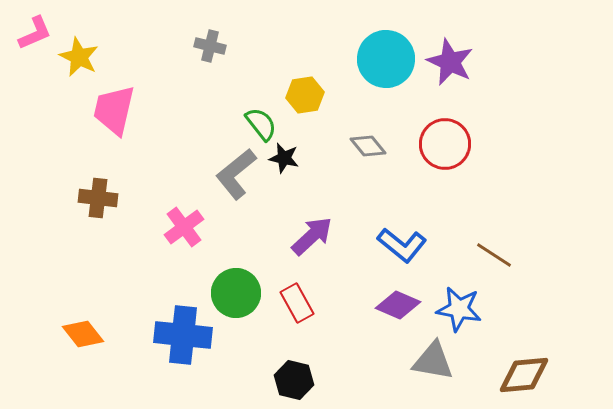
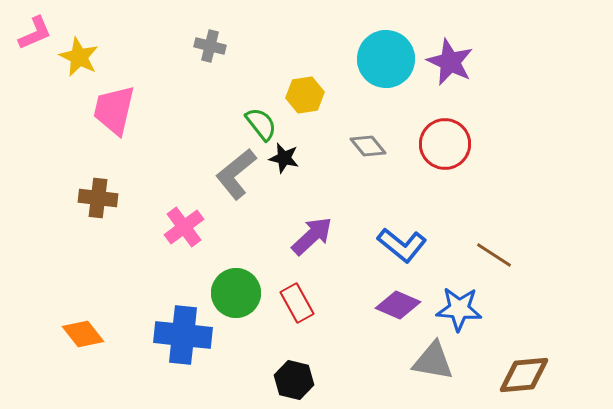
blue star: rotated 6 degrees counterclockwise
